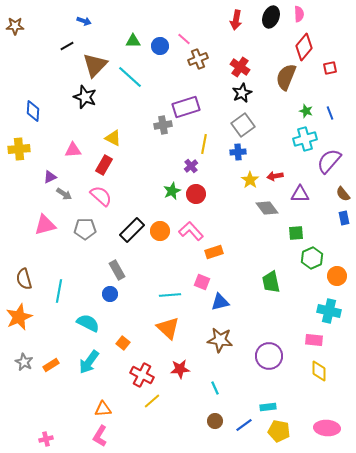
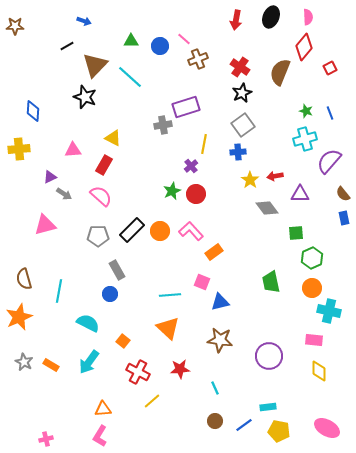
pink semicircle at (299, 14): moved 9 px right, 3 px down
green triangle at (133, 41): moved 2 px left
red square at (330, 68): rotated 16 degrees counterclockwise
brown semicircle at (286, 77): moved 6 px left, 5 px up
gray pentagon at (85, 229): moved 13 px right, 7 px down
orange rectangle at (214, 252): rotated 18 degrees counterclockwise
orange circle at (337, 276): moved 25 px left, 12 px down
orange square at (123, 343): moved 2 px up
orange rectangle at (51, 365): rotated 63 degrees clockwise
red cross at (142, 375): moved 4 px left, 3 px up
pink ellipse at (327, 428): rotated 25 degrees clockwise
